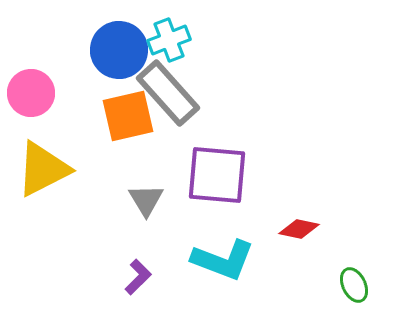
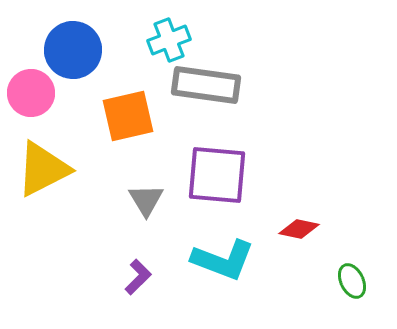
blue circle: moved 46 px left
gray rectangle: moved 38 px right, 8 px up; rotated 40 degrees counterclockwise
green ellipse: moved 2 px left, 4 px up
